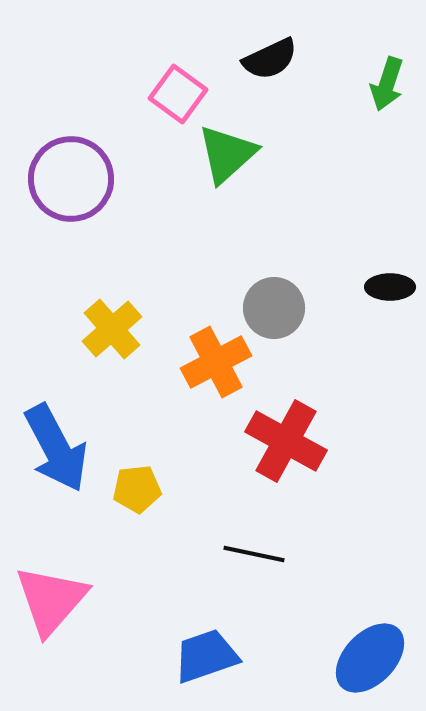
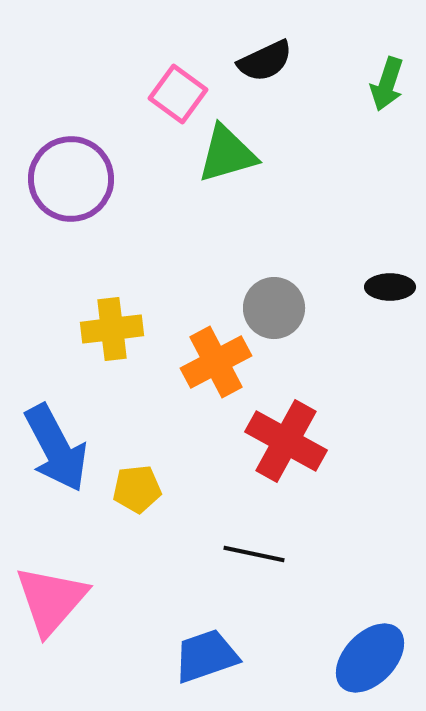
black semicircle: moved 5 px left, 2 px down
green triangle: rotated 26 degrees clockwise
yellow cross: rotated 34 degrees clockwise
